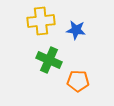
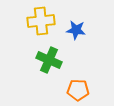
orange pentagon: moved 9 px down
